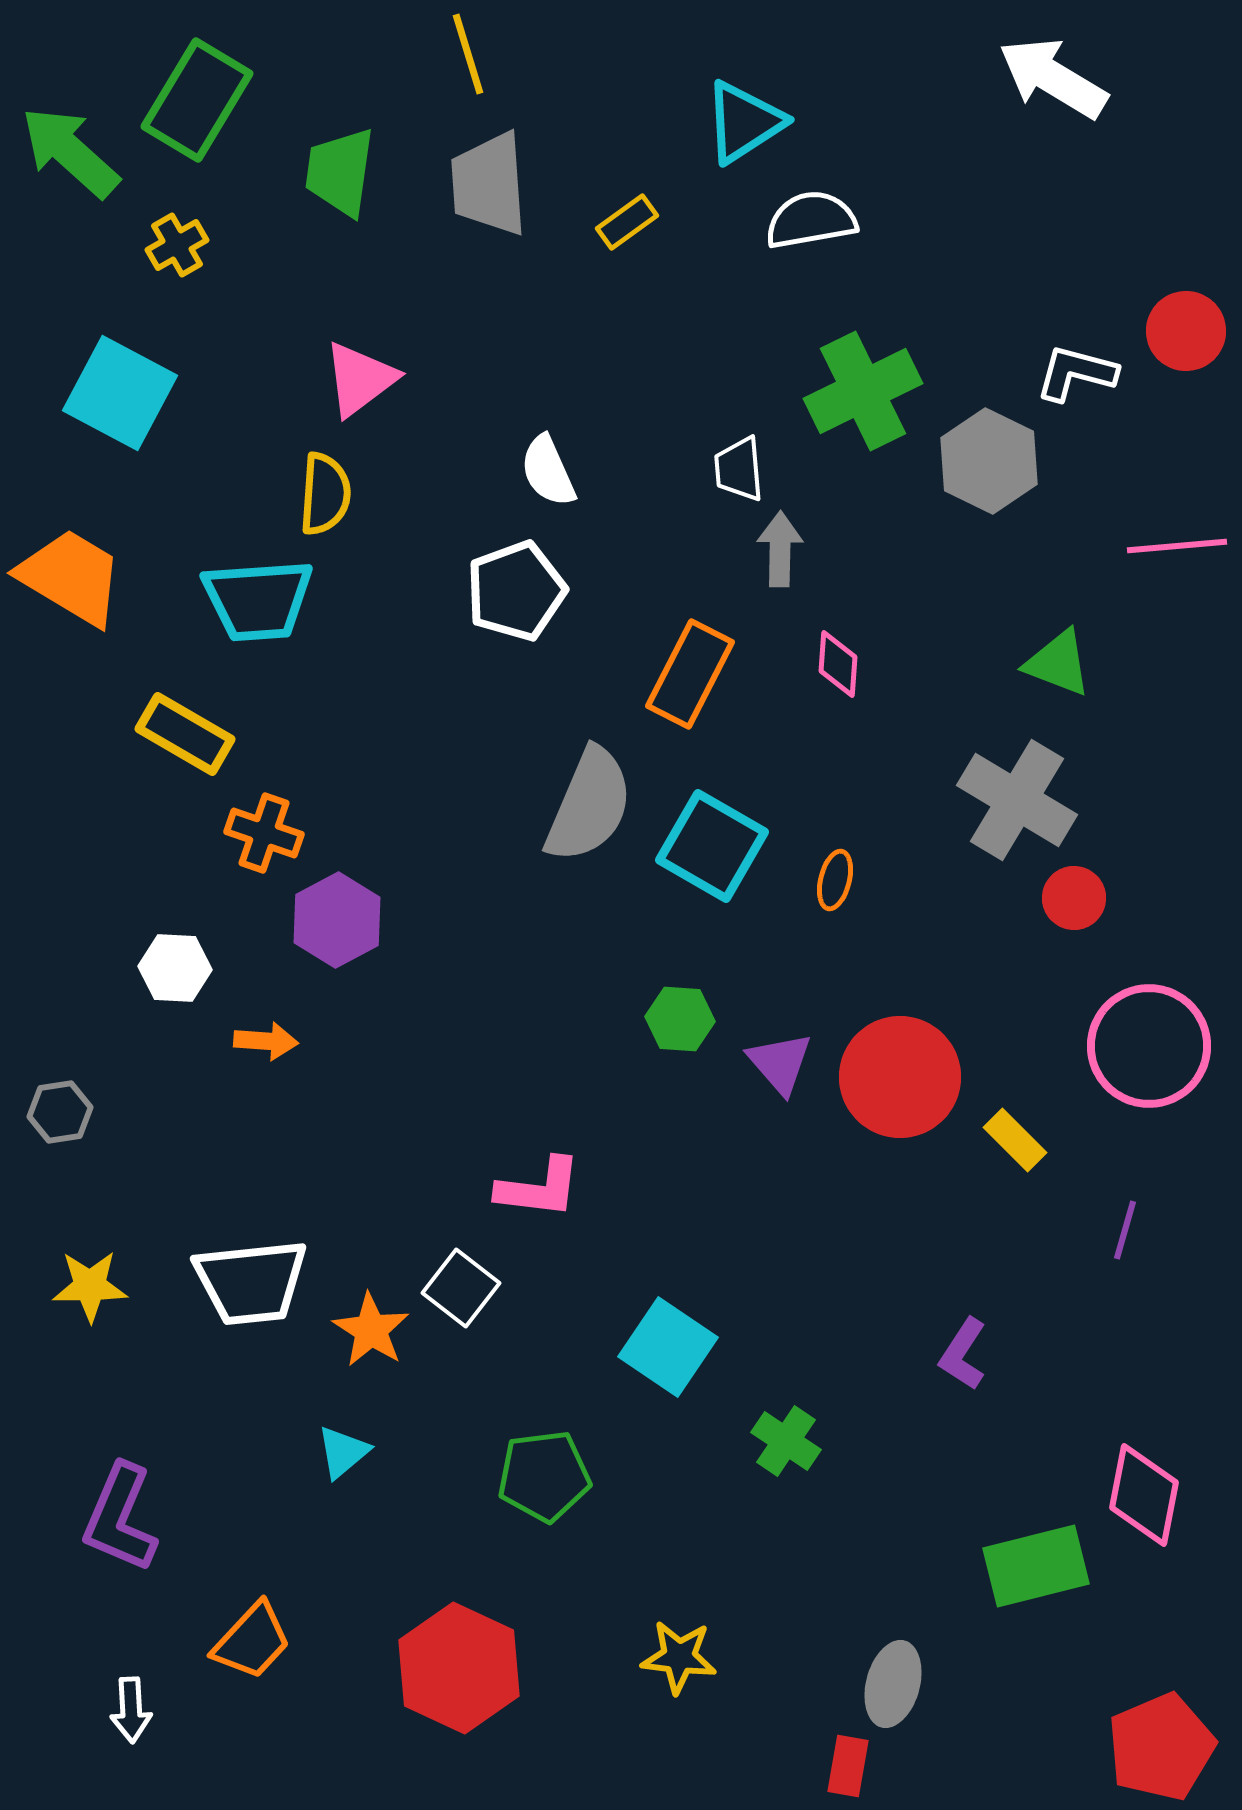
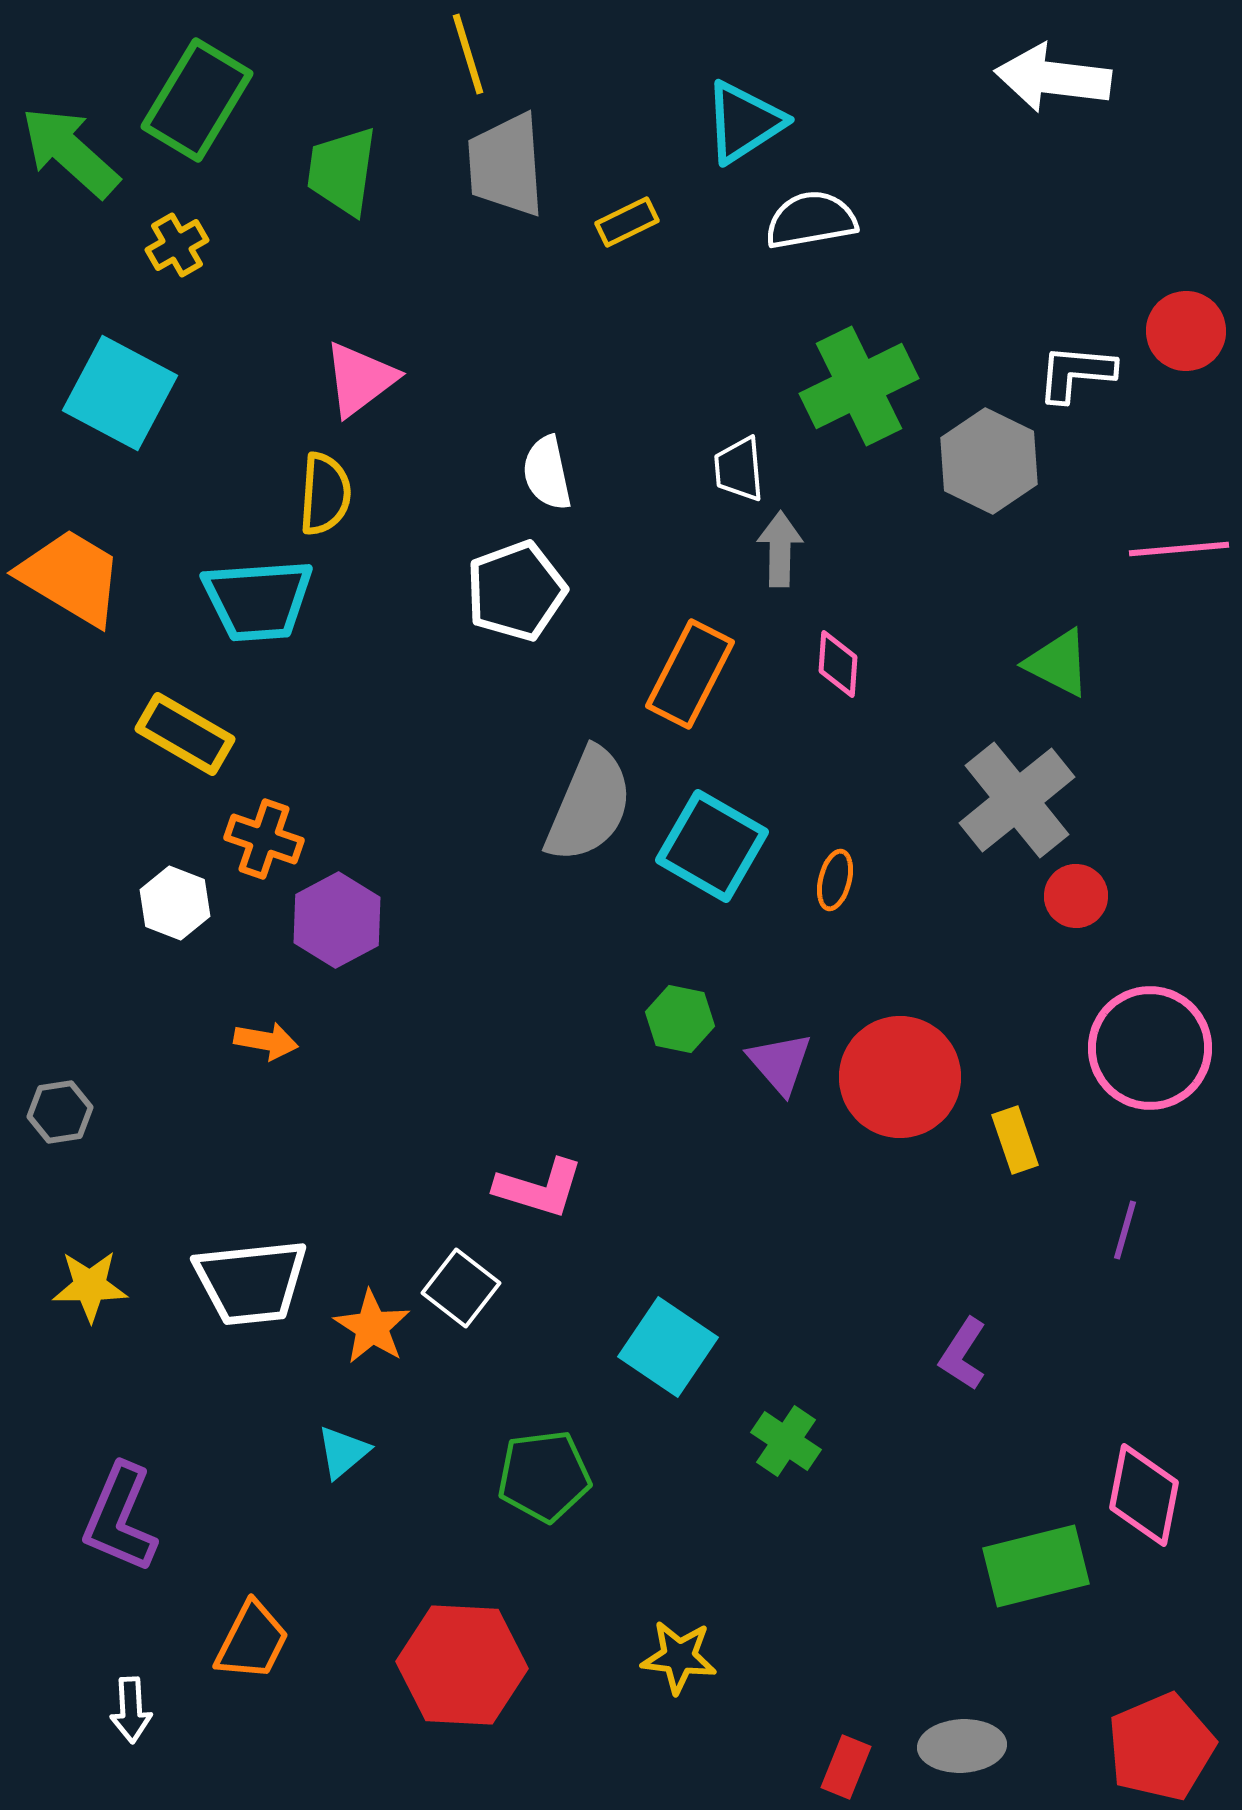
white arrow at (1053, 78): rotated 24 degrees counterclockwise
green trapezoid at (340, 172): moved 2 px right, 1 px up
gray trapezoid at (489, 184): moved 17 px right, 19 px up
yellow rectangle at (627, 222): rotated 10 degrees clockwise
white L-shape at (1076, 373): rotated 10 degrees counterclockwise
green cross at (863, 391): moved 4 px left, 5 px up
white semicircle at (548, 471): moved 1 px left, 2 px down; rotated 12 degrees clockwise
pink line at (1177, 546): moved 2 px right, 3 px down
green triangle at (1058, 663): rotated 6 degrees clockwise
gray cross at (1017, 800): rotated 20 degrees clockwise
orange cross at (264, 833): moved 6 px down
red circle at (1074, 898): moved 2 px right, 2 px up
white hexagon at (175, 968): moved 65 px up; rotated 18 degrees clockwise
green hexagon at (680, 1019): rotated 8 degrees clockwise
orange arrow at (266, 1041): rotated 6 degrees clockwise
pink circle at (1149, 1046): moved 1 px right, 2 px down
yellow rectangle at (1015, 1140): rotated 26 degrees clockwise
pink L-shape at (539, 1188): rotated 10 degrees clockwise
orange star at (371, 1330): moved 1 px right, 3 px up
orange trapezoid at (252, 1641): rotated 16 degrees counterclockwise
red hexagon at (459, 1668): moved 3 px right, 3 px up; rotated 22 degrees counterclockwise
gray ellipse at (893, 1684): moved 69 px right, 62 px down; rotated 72 degrees clockwise
red rectangle at (848, 1766): moved 2 px left, 1 px down; rotated 12 degrees clockwise
